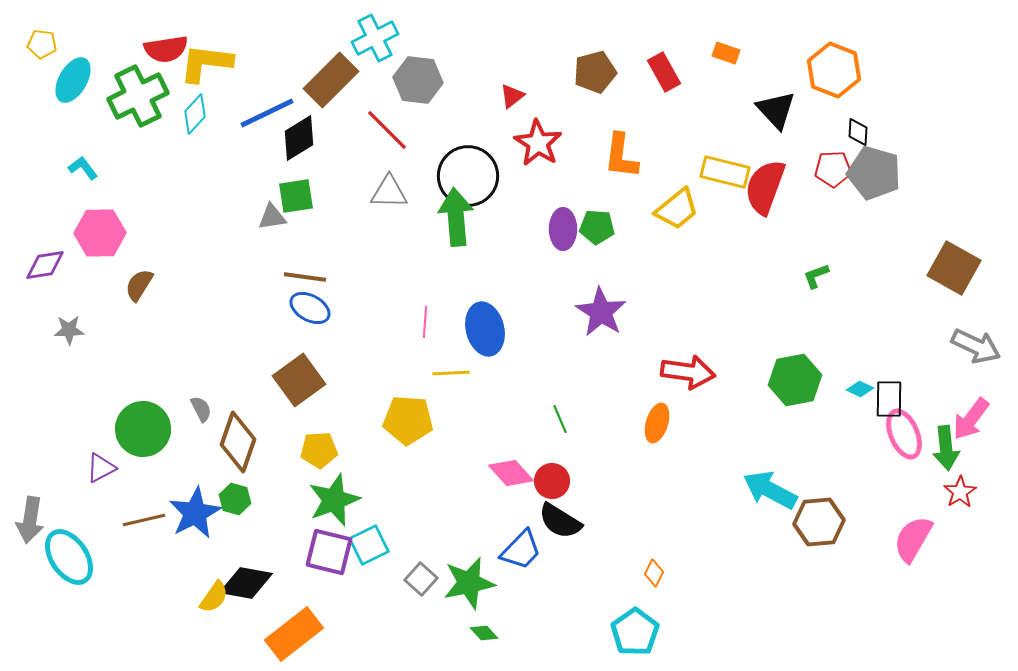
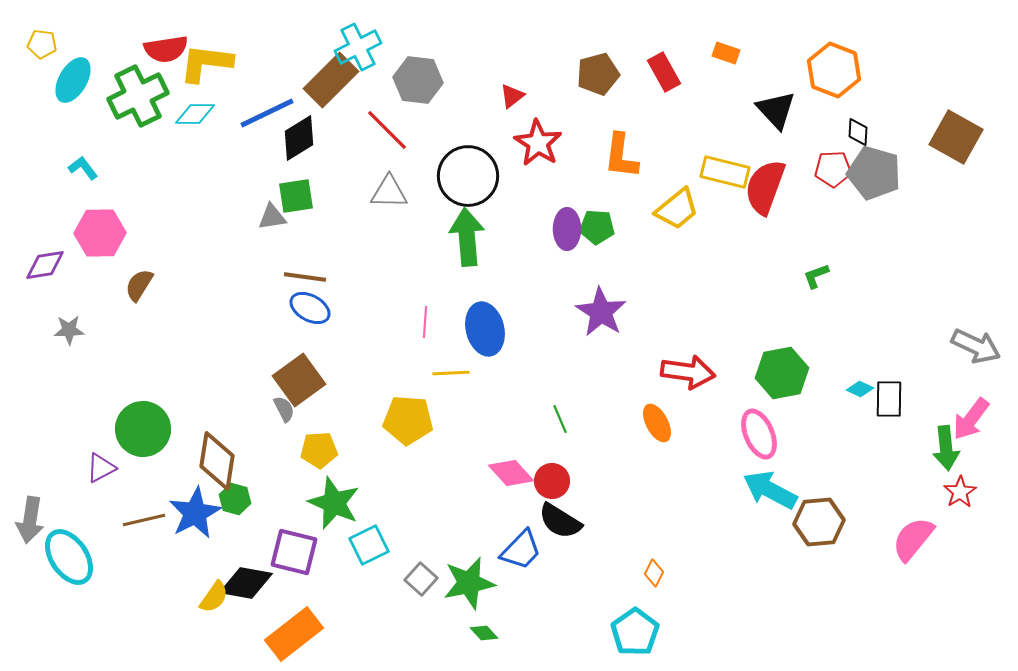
cyan cross at (375, 38): moved 17 px left, 9 px down
brown pentagon at (595, 72): moved 3 px right, 2 px down
cyan diamond at (195, 114): rotated 48 degrees clockwise
green arrow at (456, 217): moved 11 px right, 20 px down
purple ellipse at (563, 229): moved 4 px right
brown square at (954, 268): moved 2 px right, 131 px up
green hexagon at (795, 380): moved 13 px left, 7 px up
gray semicircle at (201, 409): moved 83 px right
orange ellipse at (657, 423): rotated 45 degrees counterclockwise
pink ellipse at (904, 434): moved 145 px left
brown diamond at (238, 442): moved 21 px left, 19 px down; rotated 10 degrees counterclockwise
green star at (334, 500): moved 3 px down; rotated 28 degrees counterclockwise
pink semicircle at (913, 539): rotated 9 degrees clockwise
purple square at (329, 552): moved 35 px left
